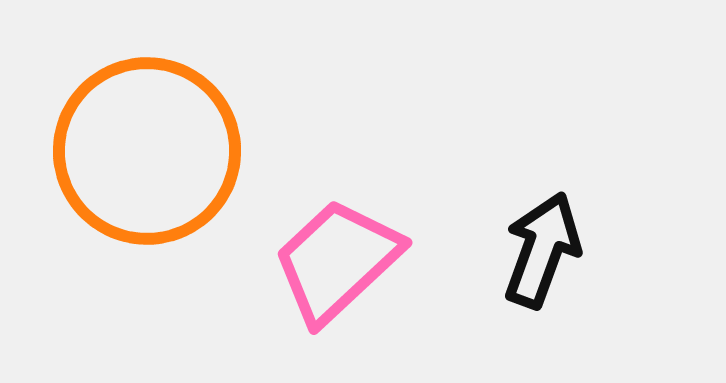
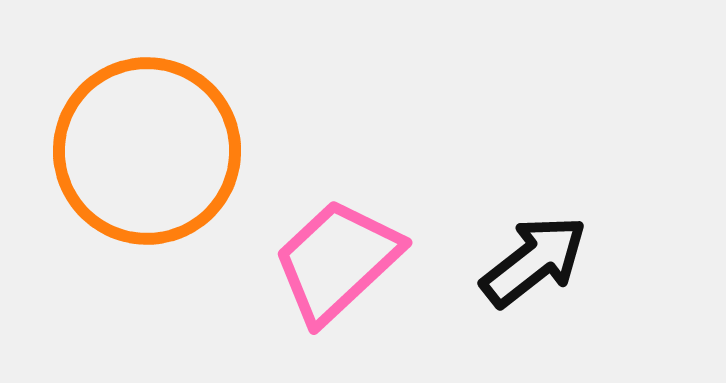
black arrow: moved 8 px left, 11 px down; rotated 32 degrees clockwise
